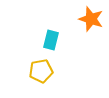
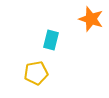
yellow pentagon: moved 5 px left, 2 px down
